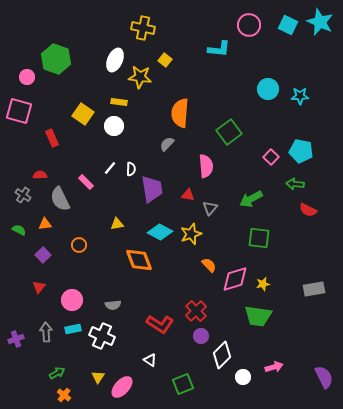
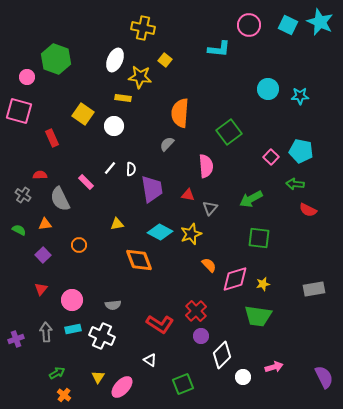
yellow rectangle at (119, 102): moved 4 px right, 4 px up
red triangle at (39, 287): moved 2 px right, 2 px down
